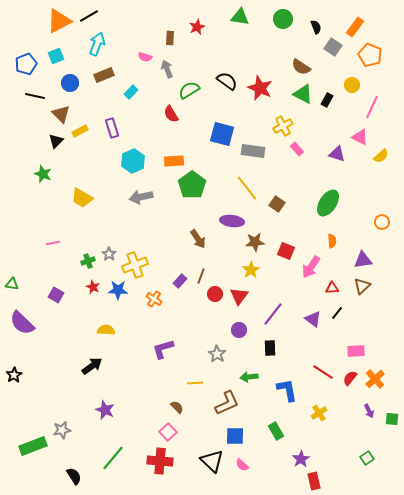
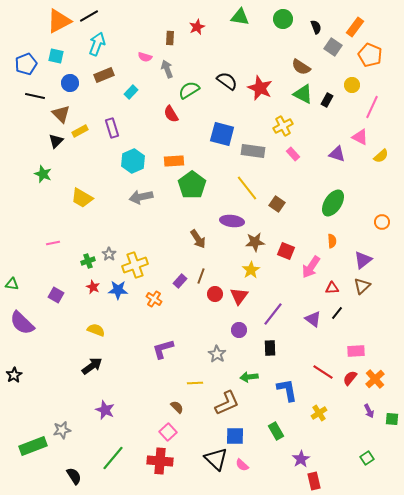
cyan square at (56, 56): rotated 35 degrees clockwise
pink rectangle at (297, 149): moved 4 px left, 5 px down
green ellipse at (328, 203): moved 5 px right
purple triangle at (363, 260): rotated 30 degrees counterclockwise
yellow semicircle at (106, 330): moved 10 px left; rotated 18 degrees clockwise
black triangle at (212, 461): moved 4 px right, 2 px up
